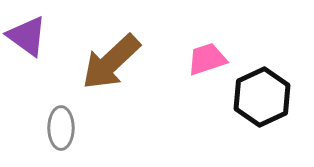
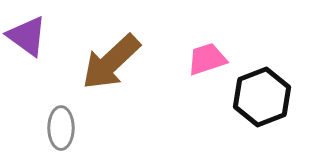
black hexagon: rotated 4 degrees clockwise
